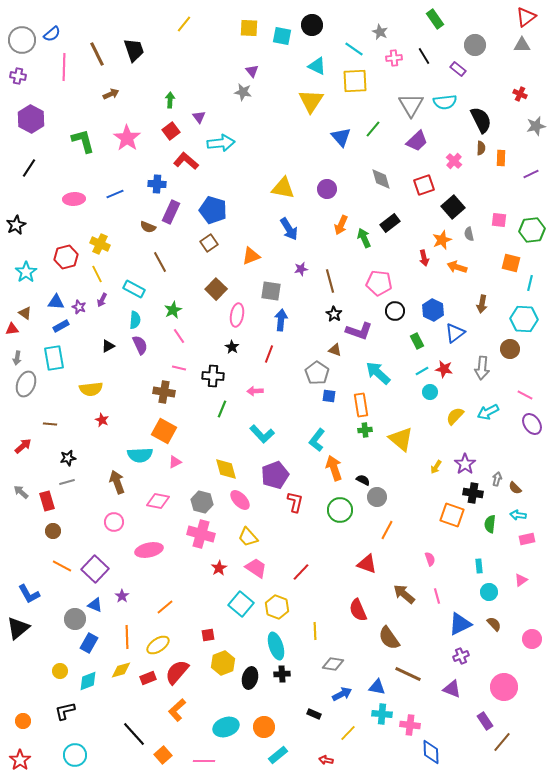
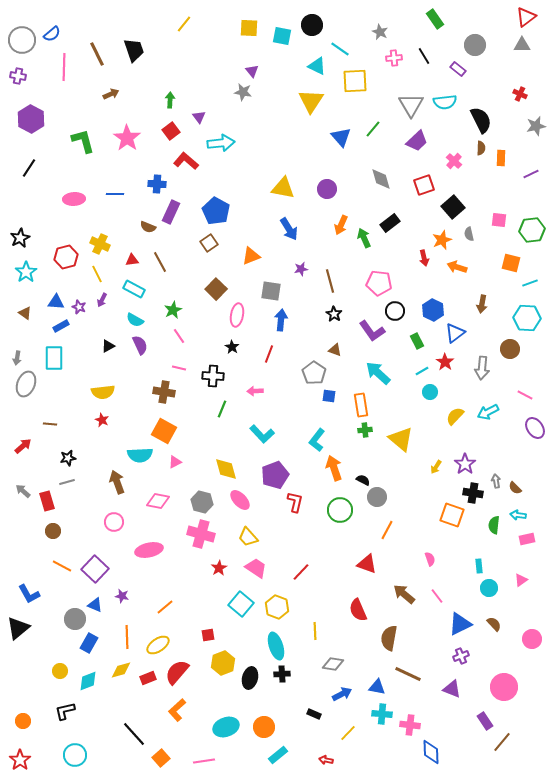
cyan line at (354, 49): moved 14 px left
blue line at (115, 194): rotated 24 degrees clockwise
blue pentagon at (213, 210): moved 3 px right, 1 px down; rotated 12 degrees clockwise
black star at (16, 225): moved 4 px right, 13 px down
cyan line at (530, 283): rotated 56 degrees clockwise
cyan hexagon at (524, 319): moved 3 px right, 1 px up
cyan semicircle at (135, 320): rotated 114 degrees clockwise
red triangle at (12, 329): moved 120 px right, 69 px up
purple L-shape at (359, 331): moved 13 px right; rotated 36 degrees clockwise
cyan rectangle at (54, 358): rotated 10 degrees clockwise
red star at (444, 369): moved 1 px right, 7 px up; rotated 24 degrees clockwise
gray pentagon at (317, 373): moved 3 px left
yellow semicircle at (91, 389): moved 12 px right, 3 px down
purple ellipse at (532, 424): moved 3 px right, 4 px down
gray arrow at (497, 479): moved 1 px left, 2 px down; rotated 24 degrees counterclockwise
gray arrow at (21, 492): moved 2 px right, 1 px up
green semicircle at (490, 524): moved 4 px right, 1 px down
cyan circle at (489, 592): moved 4 px up
purple star at (122, 596): rotated 24 degrees counterclockwise
pink line at (437, 596): rotated 21 degrees counterclockwise
brown semicircle at (389, 638): rotated 45 degrees clockwise
orange square at (163, 755): moved 2 px left, 3 px down
pink line at (204, 761): rotated 10 degrees counterclockwise
